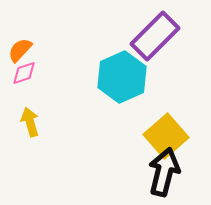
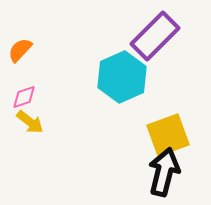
pink diamond: moved 24 px down
yellow arrow: rotated 144 degrees clockwise
yellow square: moved 2 px right, 1 px up; rotated 21 degrees clockwise
